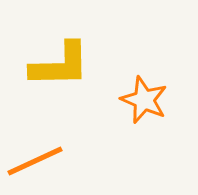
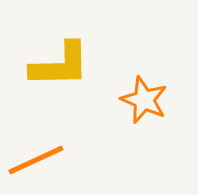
orange line: moved 1 px right, 1 px up
